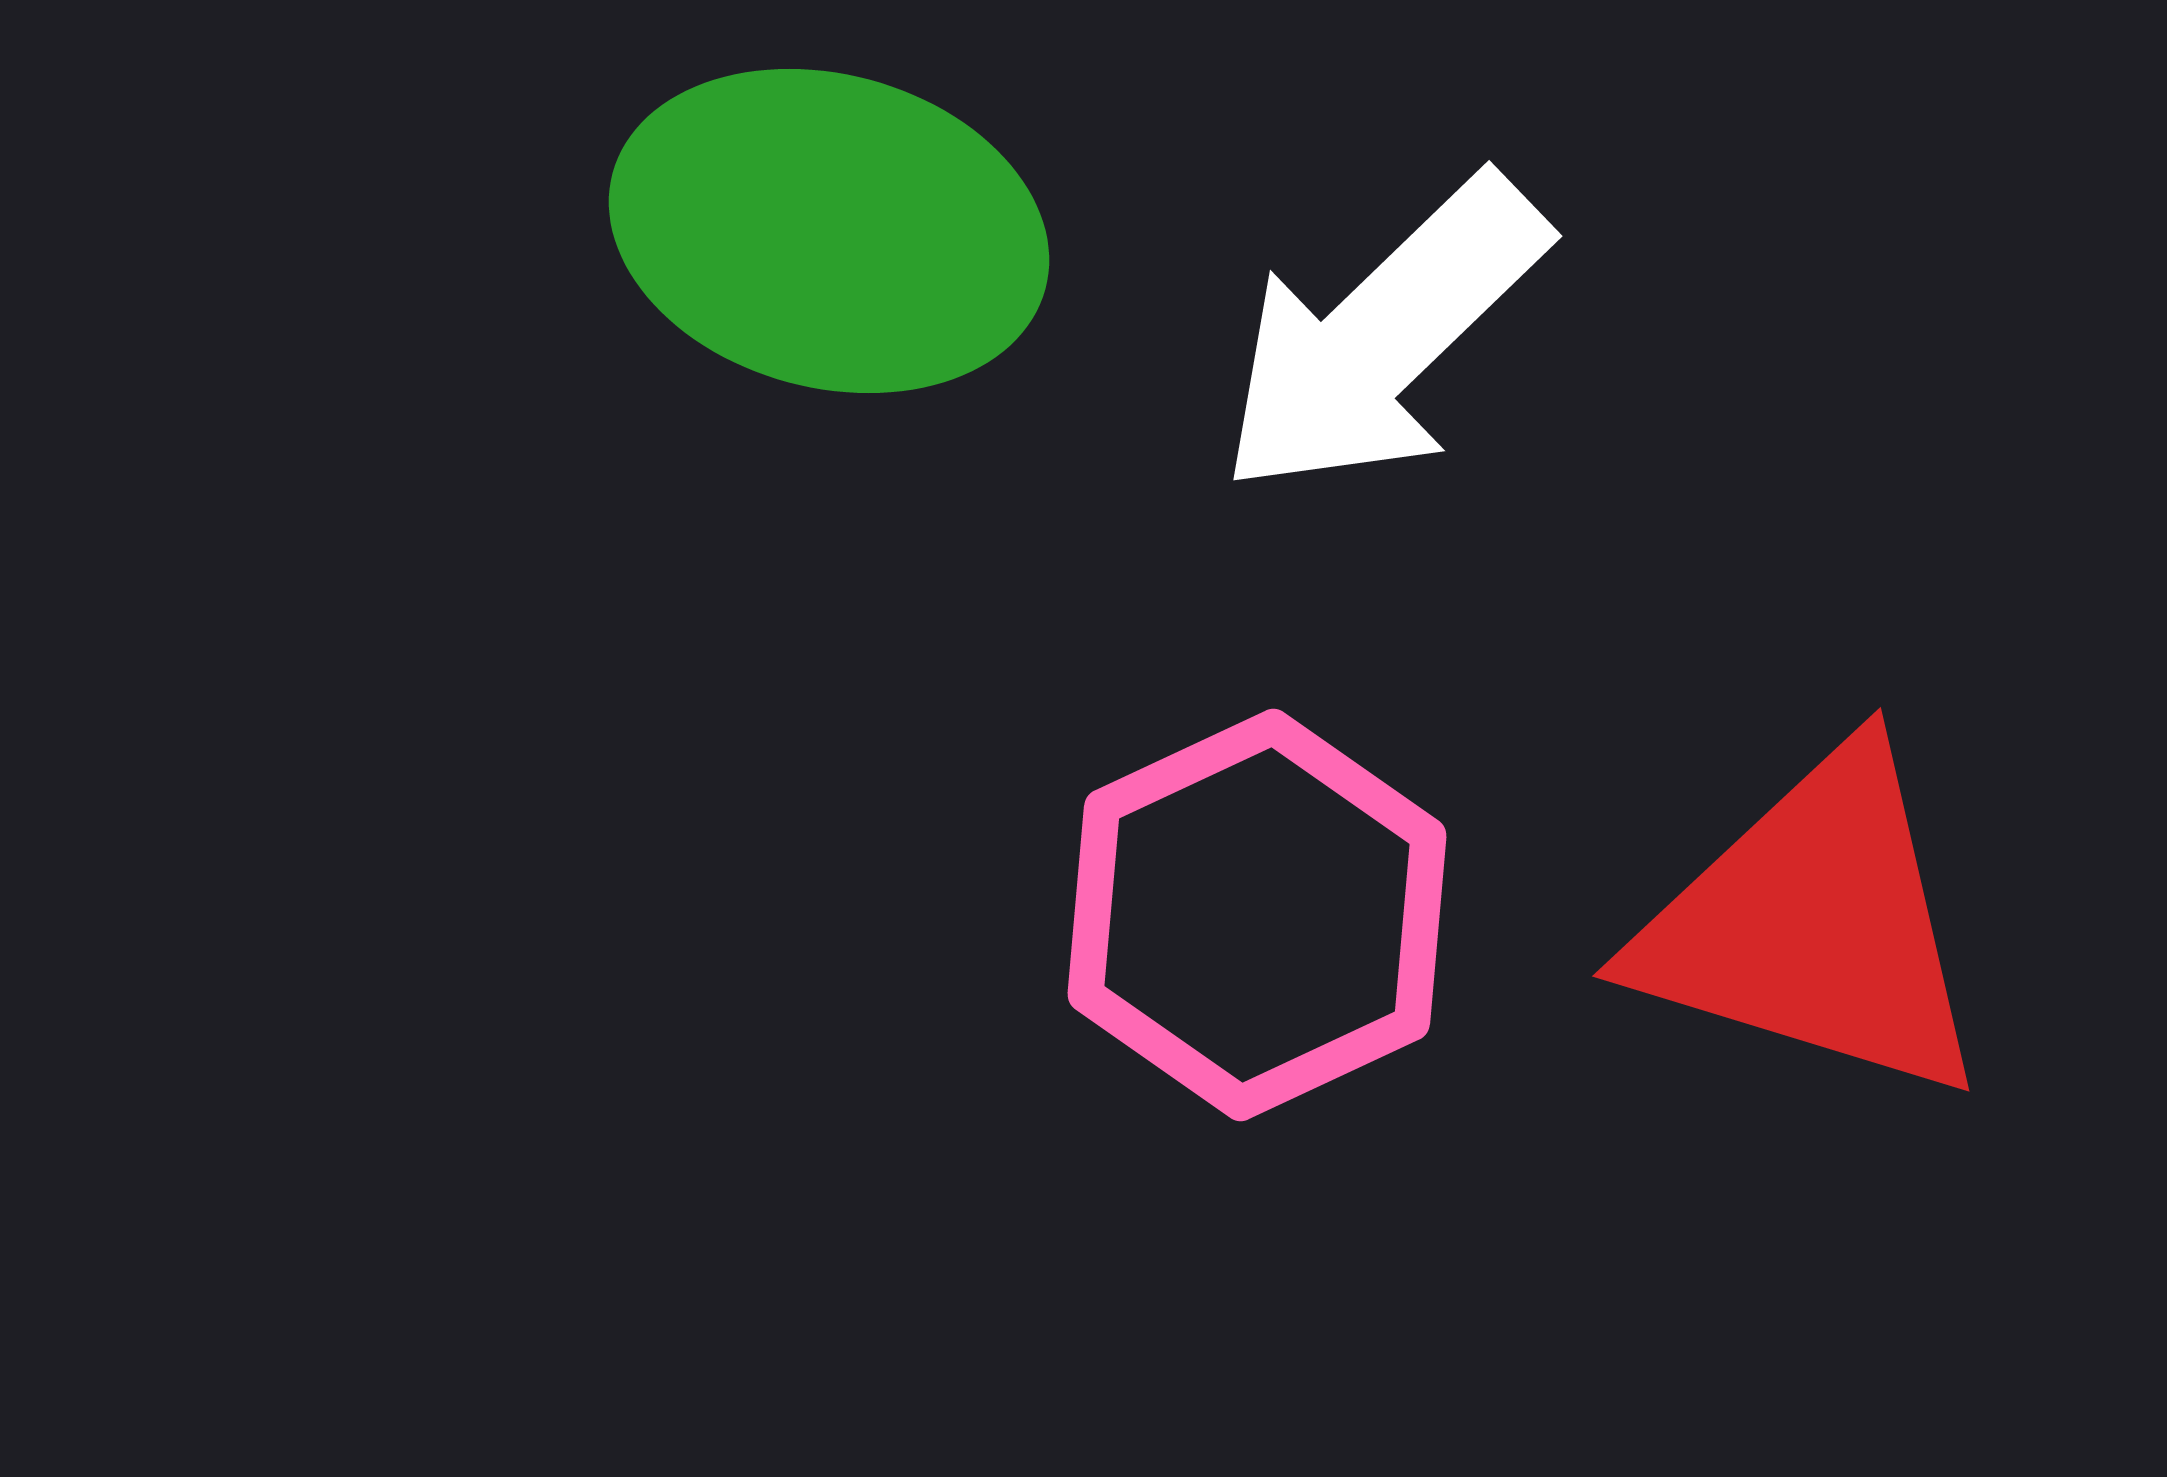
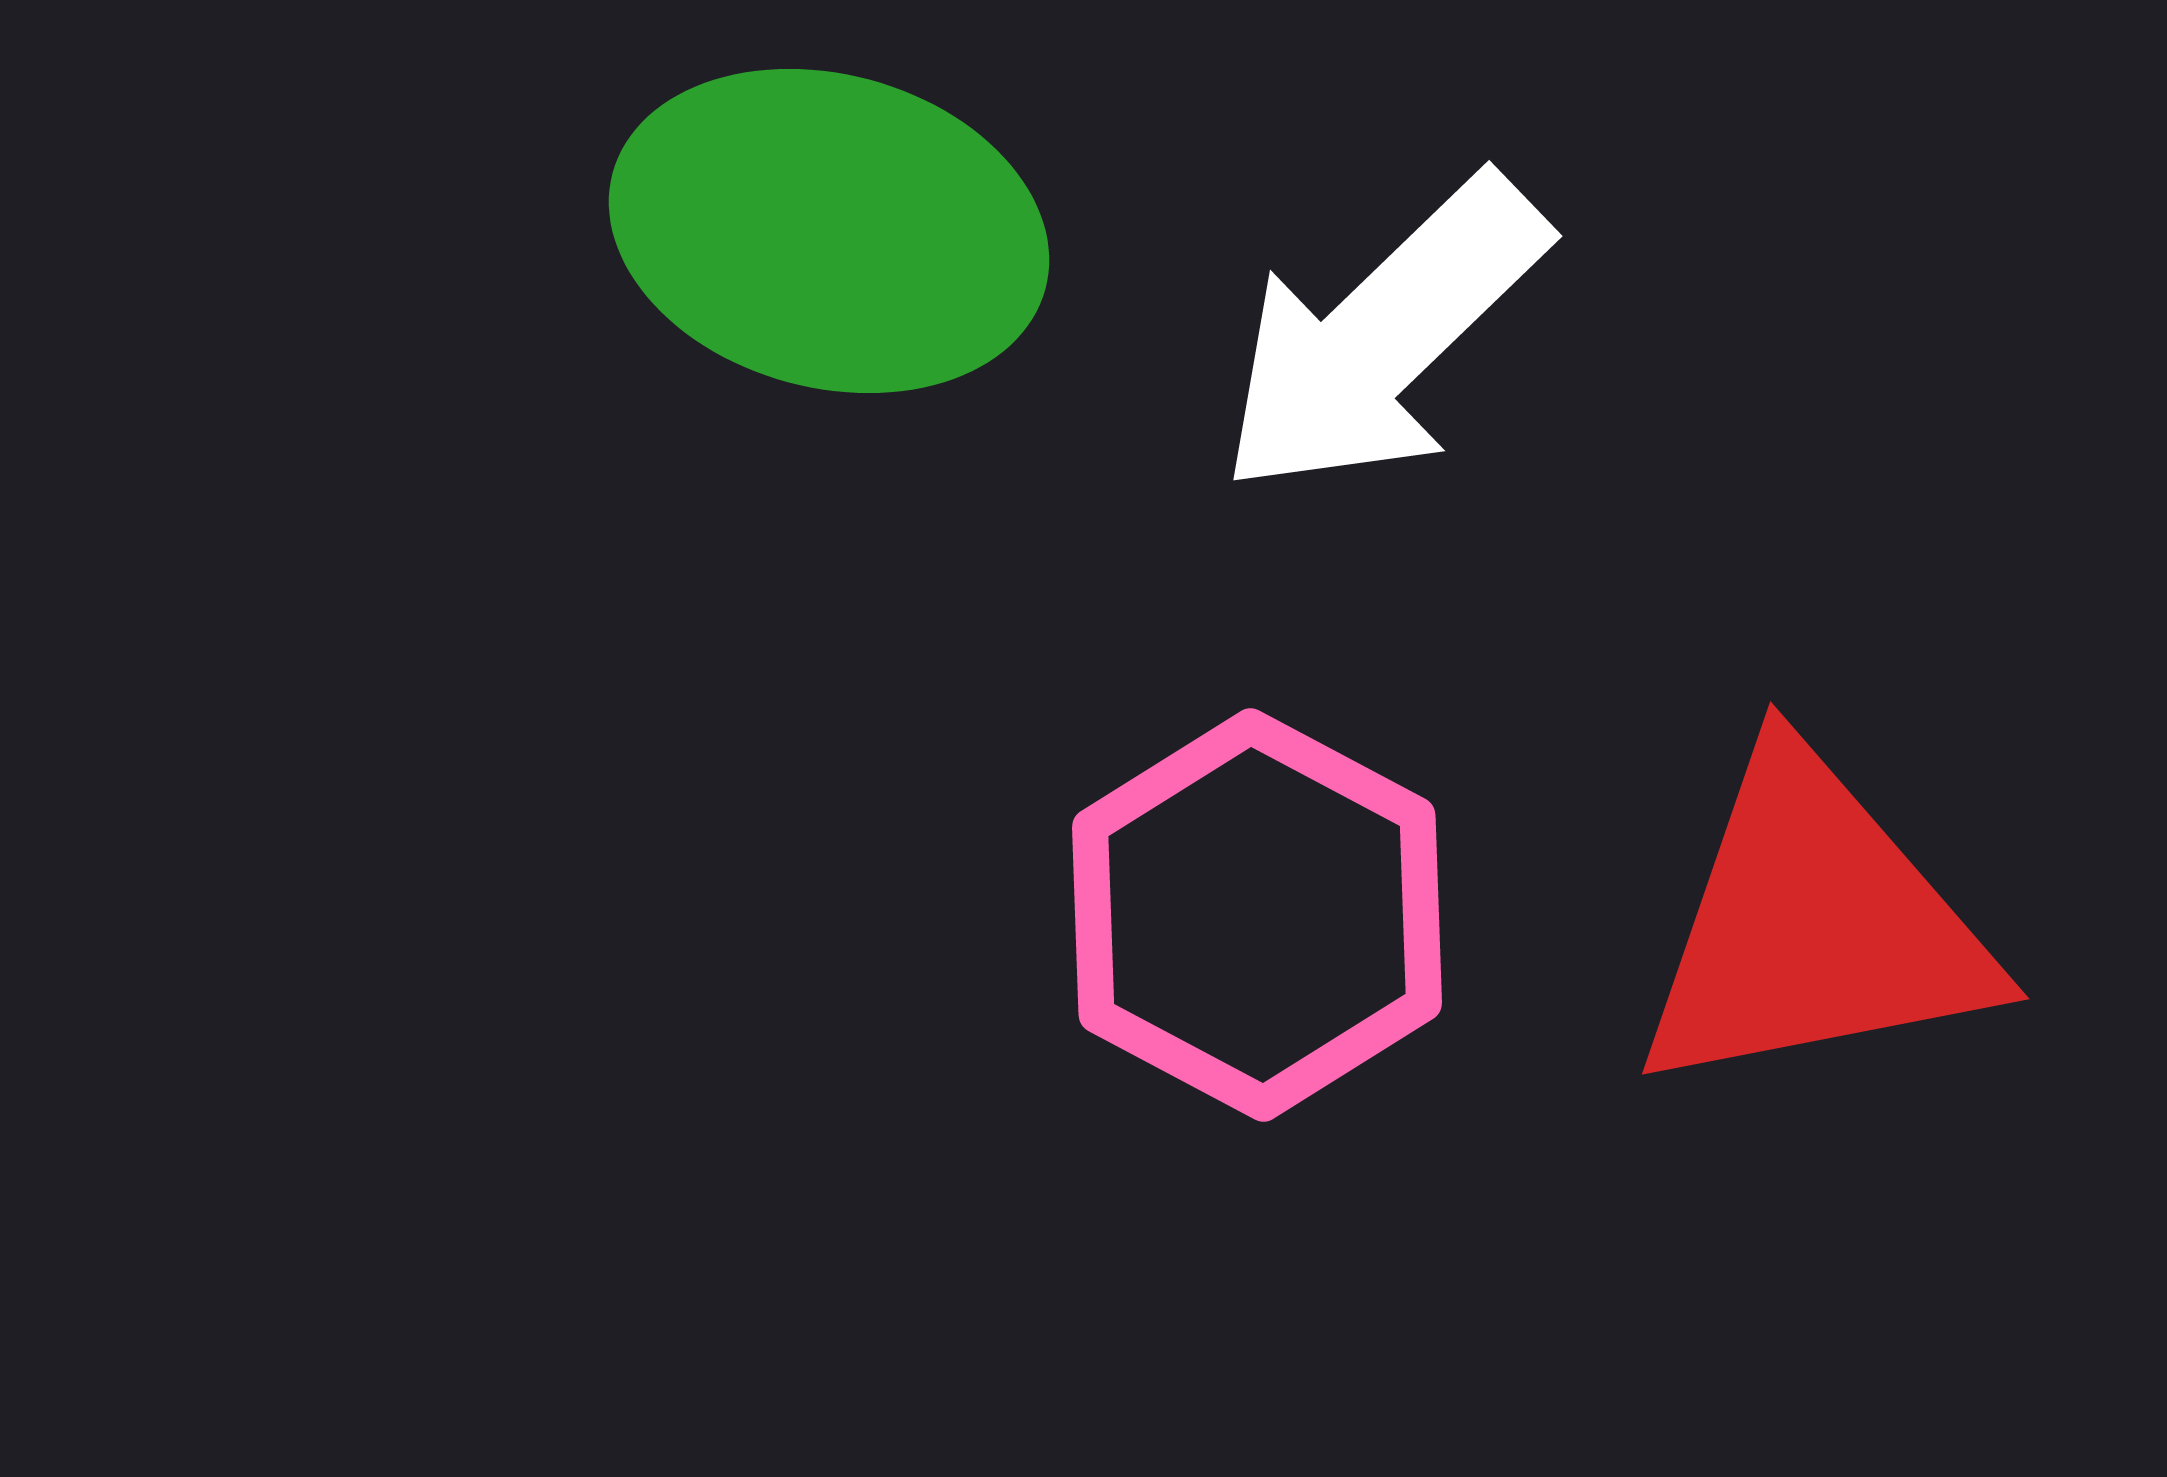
pink hexagon: rotated 7 degrees counterclockwise
red triangle: rotated 28 degrees counterclockwise
